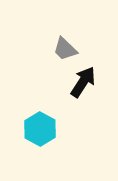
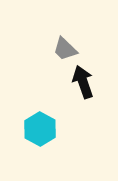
black arrow: rotated 52 degrees counterclockwise
